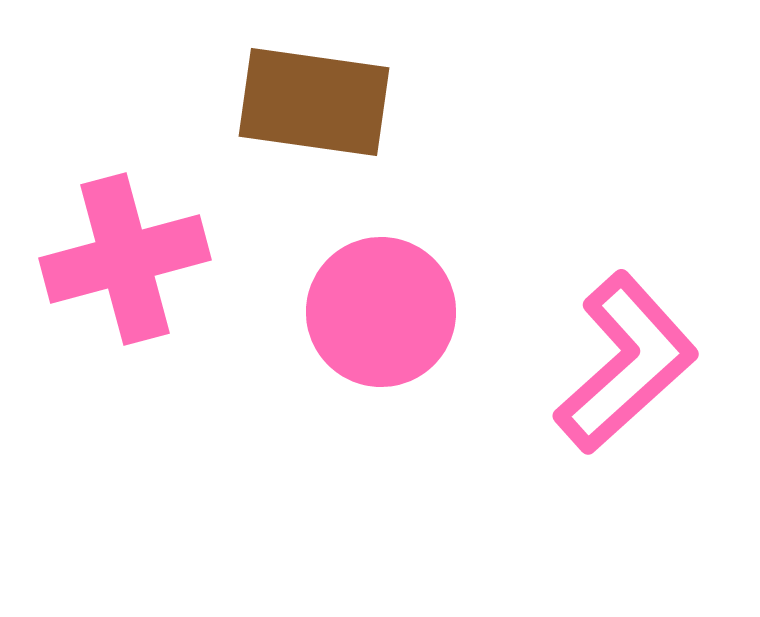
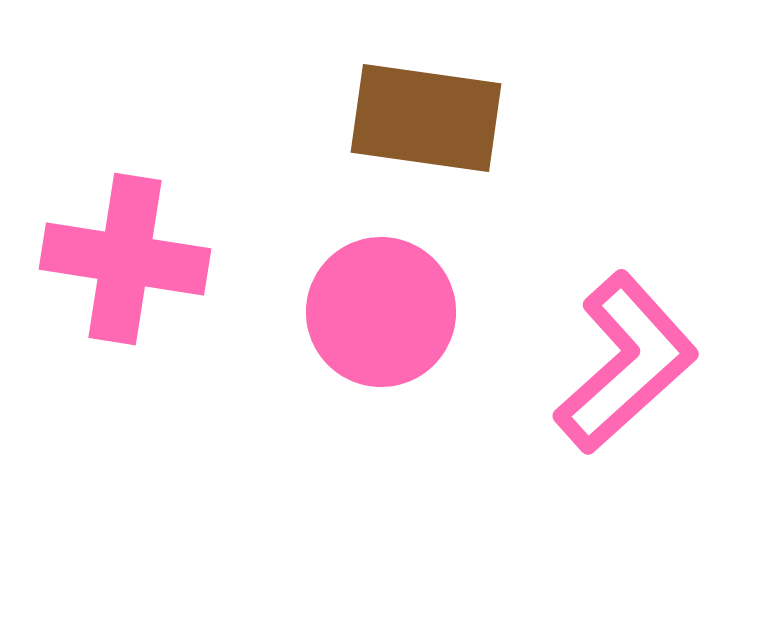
brown rectangle: moved 112 px right, 16 px down
pink cross: rotated 24 degrees clockwise
